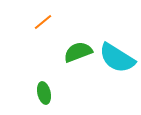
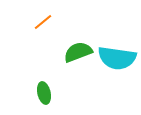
cyan semicircle: rotated 24 degrees counterclockwise
